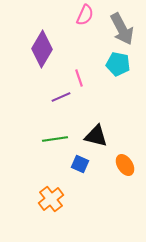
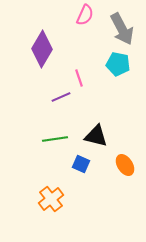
blue square: moved 1 px right
